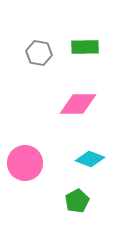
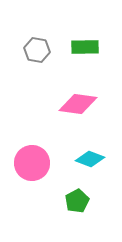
gray hexagon: moved 2 px left, 3 px up
pink diamond: rotated 9 degrees clockwise
pink circle: moved 7 px right
